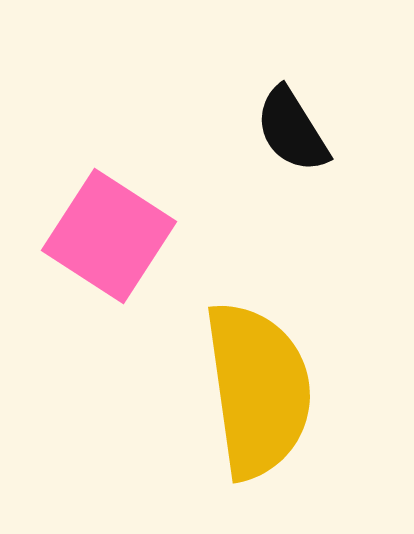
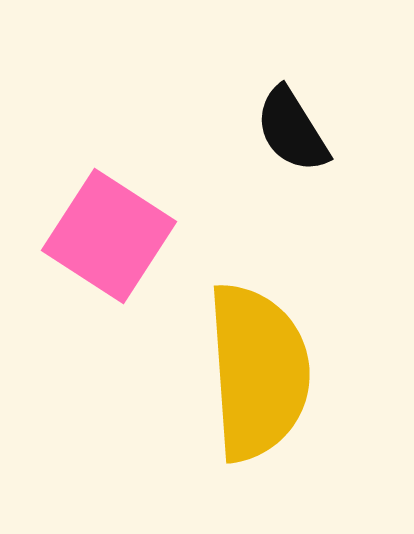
yellow semicircle: moved 18 px up; rotated 4 degrees clockwise
